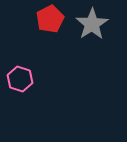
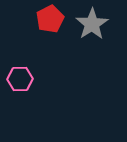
pink hexagon: rotated 20 degrees counterclockwise
